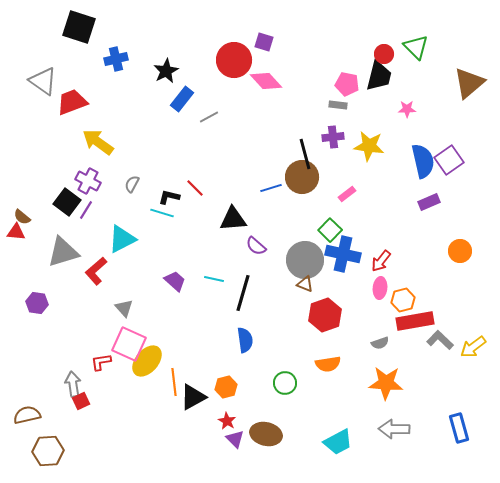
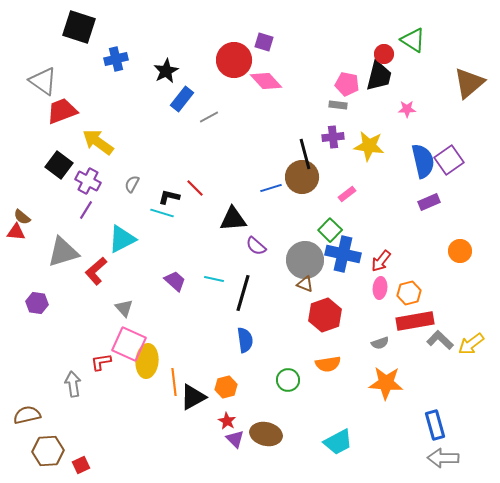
green triangle at (416, 47): moved 3 px left, 7 px up; rotated 12 degrees counterclockwise
red trapezoid at (72, 102): moved 10 px left, 9 px down
black square at (67, 202): moved 8 px left, 37 px up
orange hexagon at (403, 300): moved 6 px right, 7 px up
yellow arrow at (473, 347): moved 2 px left, 3 px up
yellow ellipse at (147, 361): rotated 36 degrees counterclockwise
green circle at (285, 383): moved 3 px right, 3 px up
red square at (81, 401): moved 64 px down
blue rectangle at (459, 428): moved 24 px left, 3 px up
gray arrow at (394, 429): moved 49 px right, 29 px down
